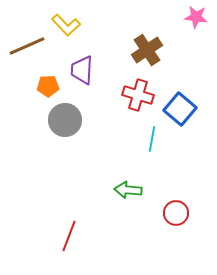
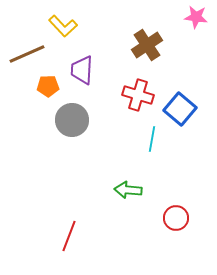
yellow L-shape: moved 3 px left, 1 px down
brown line: moved 8 px down
brown cross: moved 5 px up
gray circle: moved 7 px right
red circle: moved 5 px down
